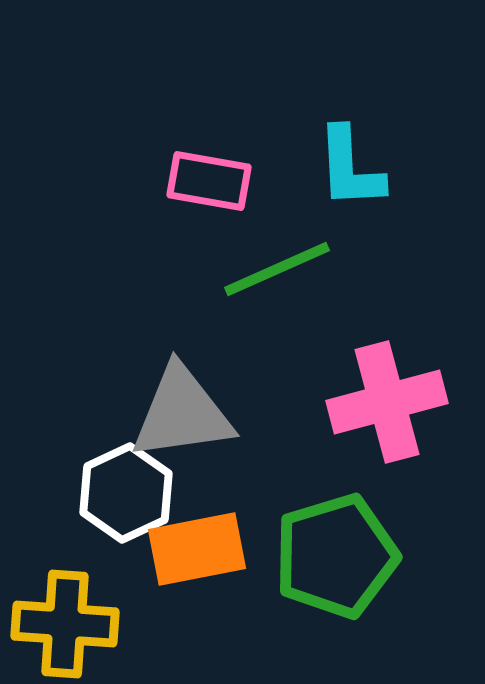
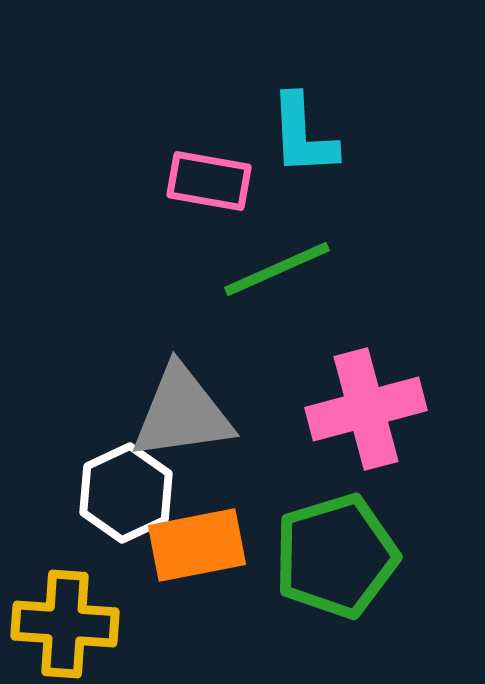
cyan L-shape: moved 47 px left, 33 px up
pink cross: moved 21 px left, 7 px down
orange rectangle: moved 4 px up
